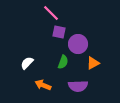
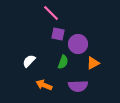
purple square: moved 1 px left, 2 px down
white semicircle: moved 2 px right, 2 px up
orange arrow: moved 1 px right
